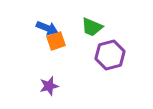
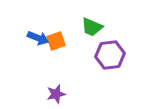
blue arrow: moved 9 px left, 10 px down
purple hexagon: rotated 8 degrees clockwise
purple star: moved 7 px right, 8 px down
